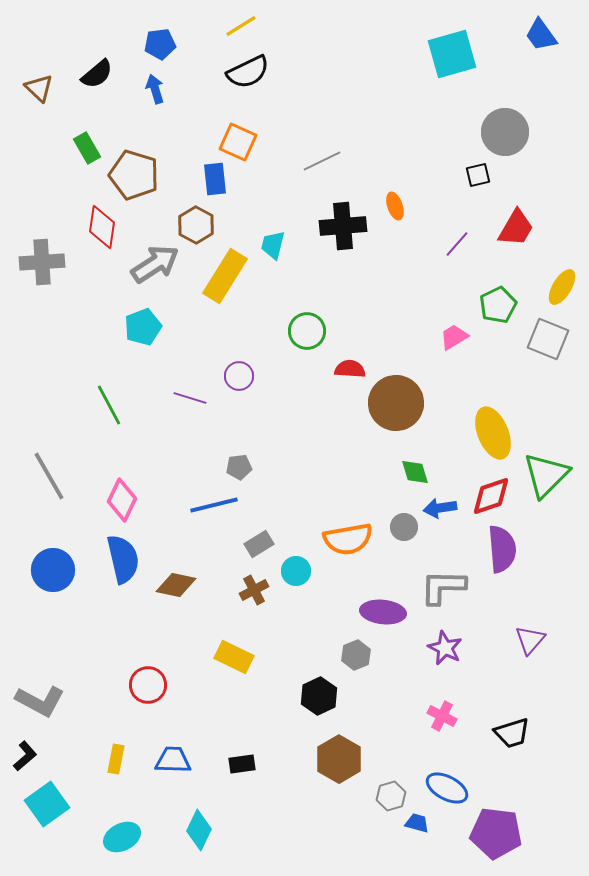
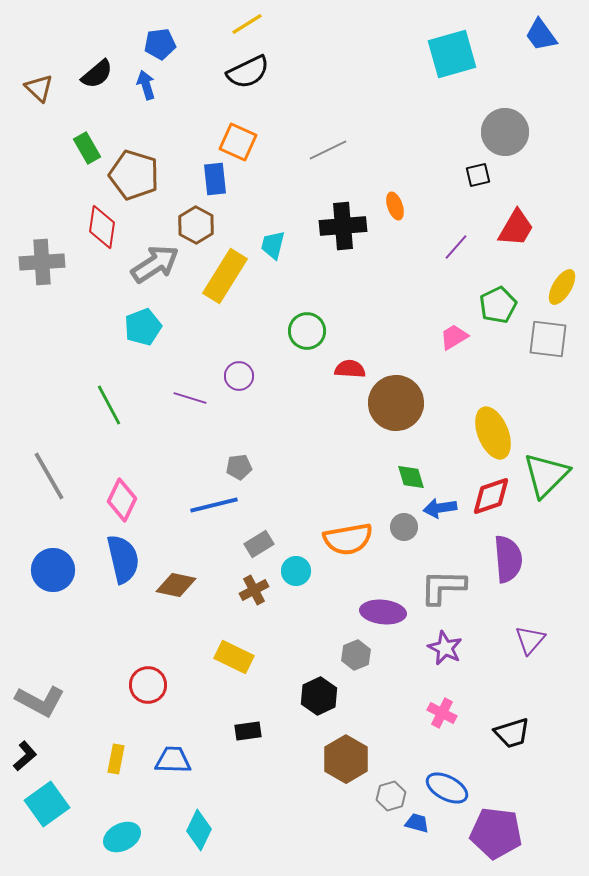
yellow line at (241, 26): moved 6 px right, 2 px up
blue arrow at (155, 89): moved 9 px left, 4 px up
gray line at (322, 161): moved 6 px right, 11 px up
purple line at (457, 244): moved 1 px left, 3 px down
gray square at (548, 339): rotated 15 degrees counterclockwise
green diamond at (415, 472): moved 4 px left, 5 px down
purple semicircle at (502, 549): moved 6 px right, 10 px down
pink cross at (442, 716): moved 3 px up
brown hexagon at (339, 759): moved 7 px right
black rectangle at (242, 764): moved 6 px right, 33 px up
